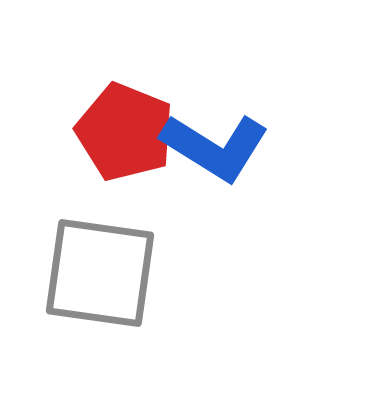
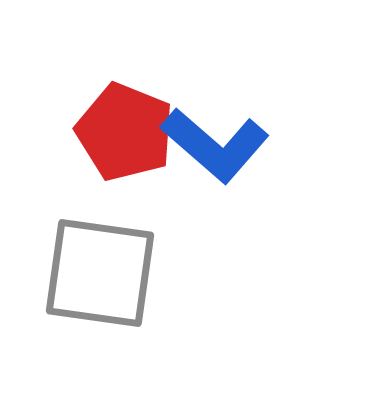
blue L-shape: moved 2 px up; rotated 9 degrees clockwise
